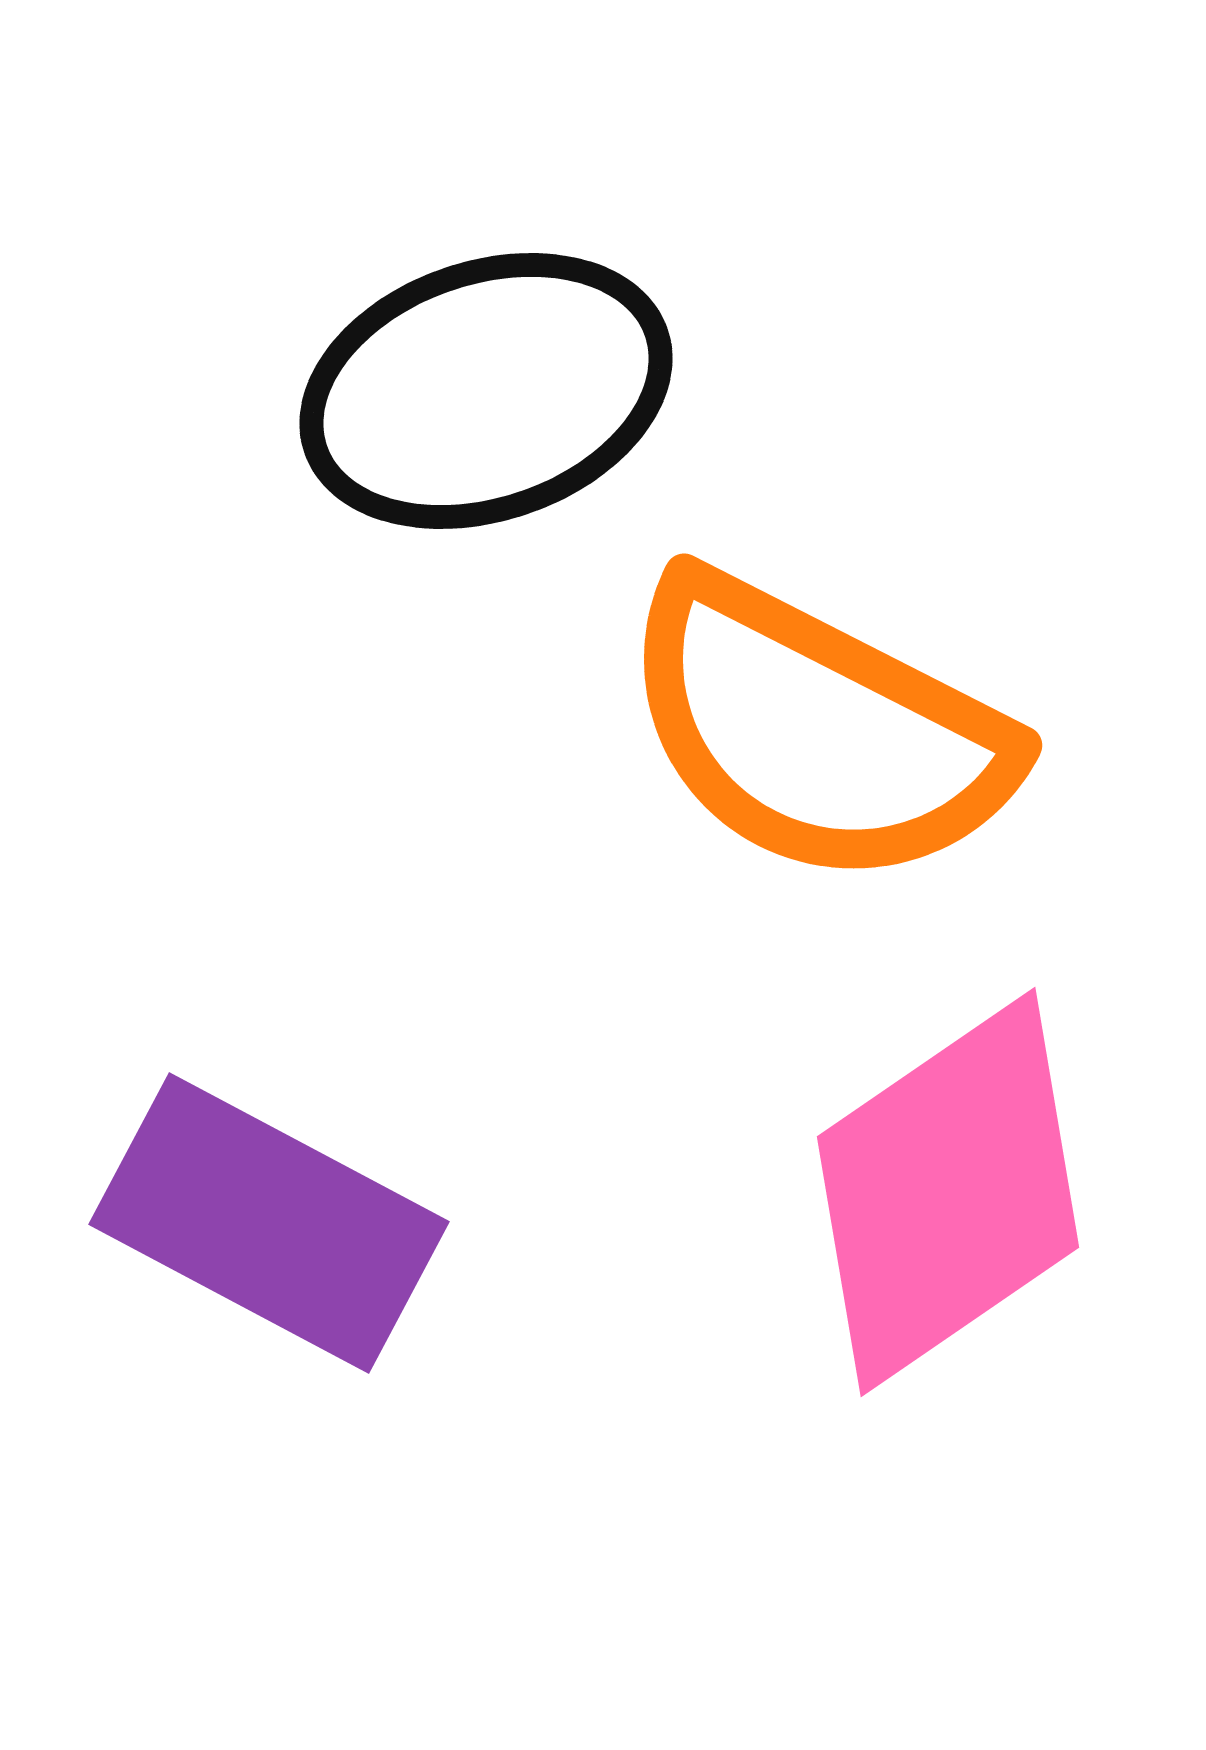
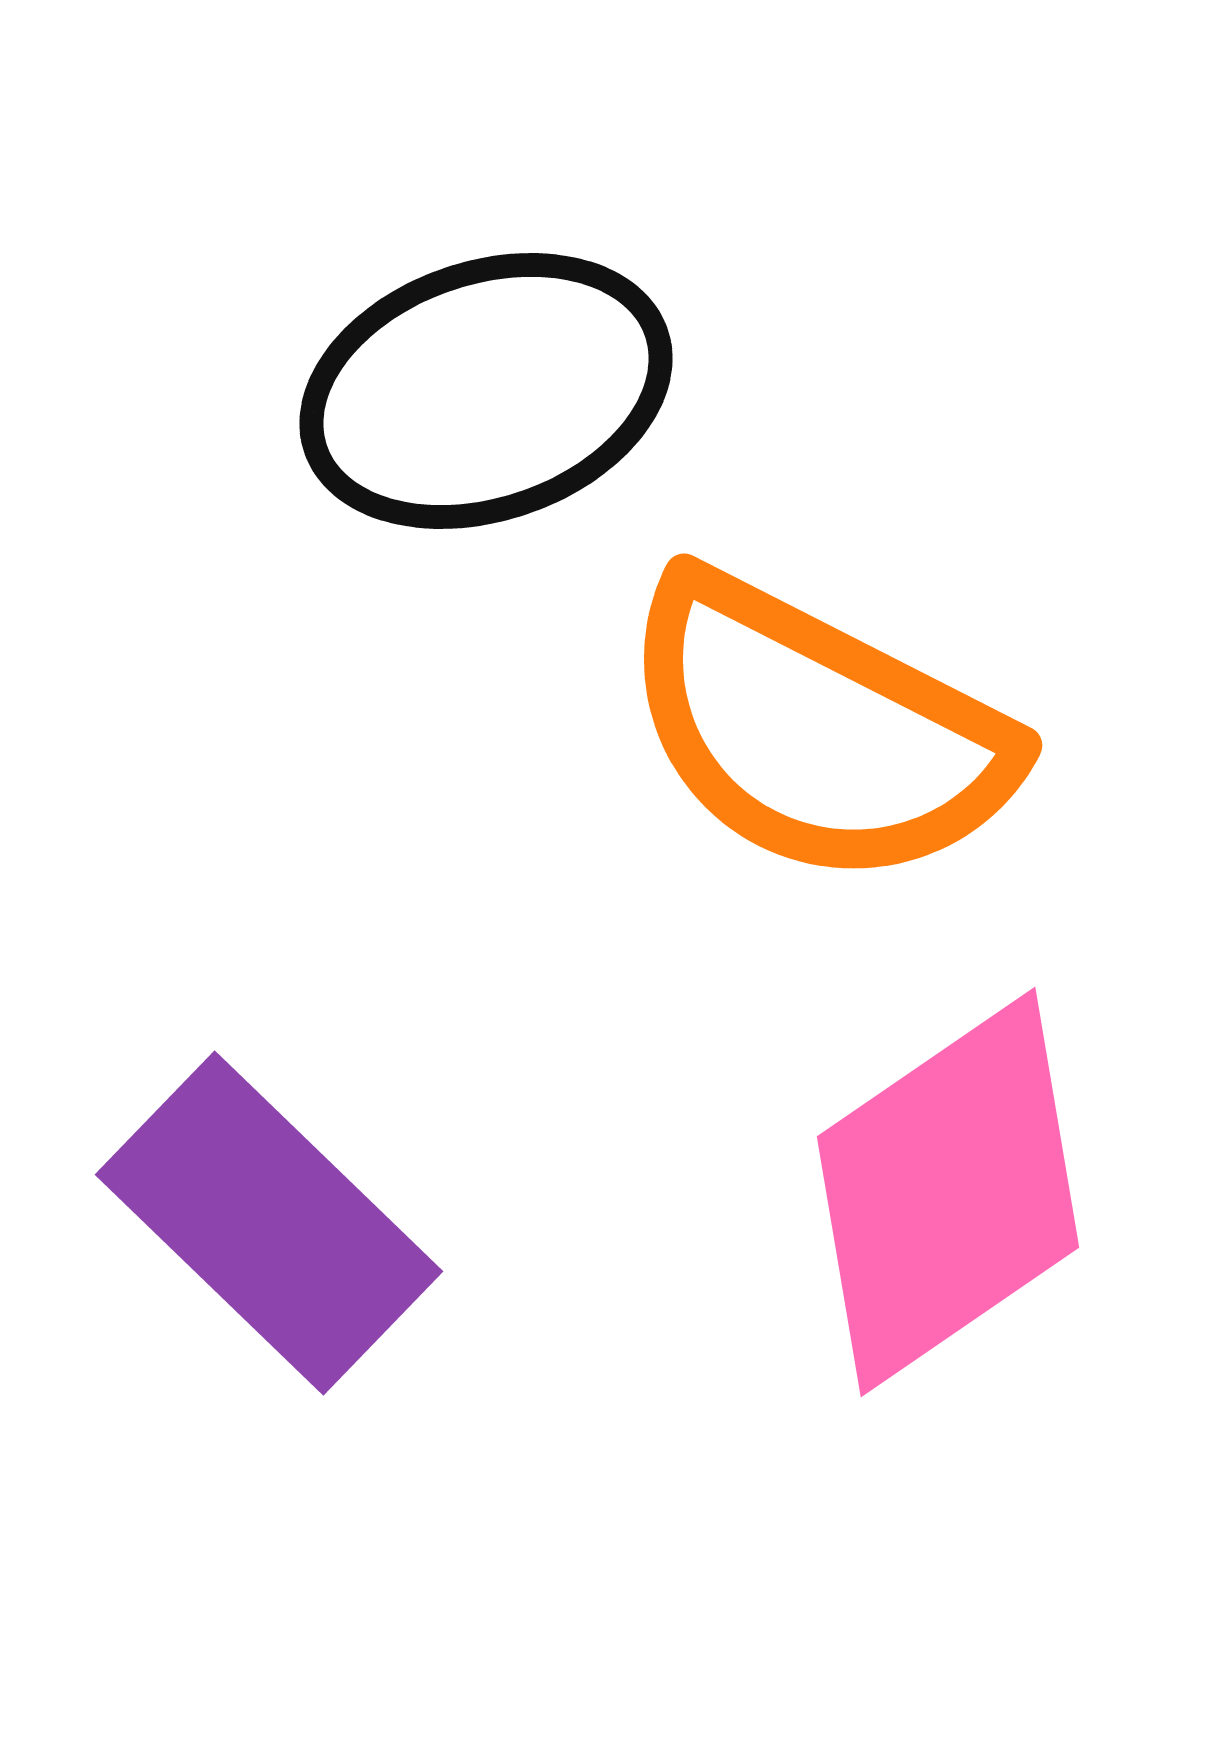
purple rectangle: rotated 16 degrees clockwise
